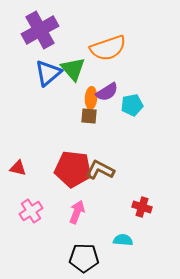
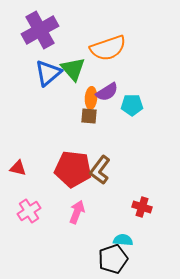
cyan pentagon: rotated 10 degrees clockwise
brown L-shape: rotated 80 degrees counterclockwise
pink cross: moved 2 px left
black pentagon: moved 29 px right, 1 px down; rotated 20 degrees counterclockwise
